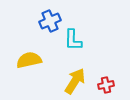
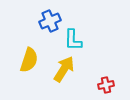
yellow semicircle: rotated 120 degrees clockwise
yellow arrow: moved 11 px left, 12 px up
